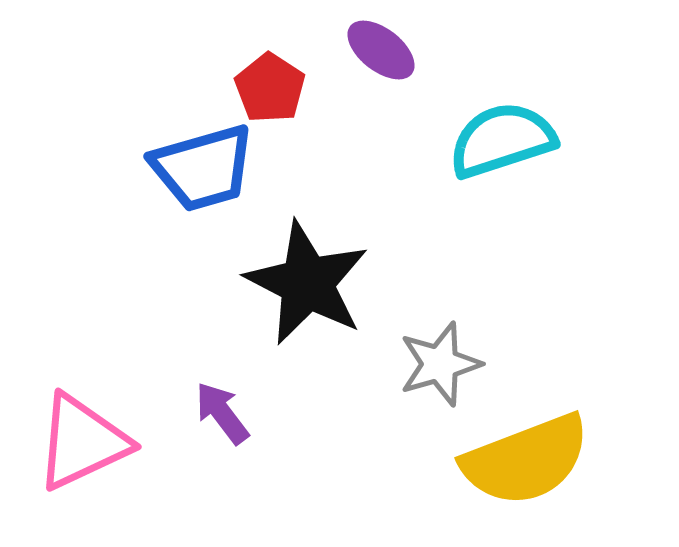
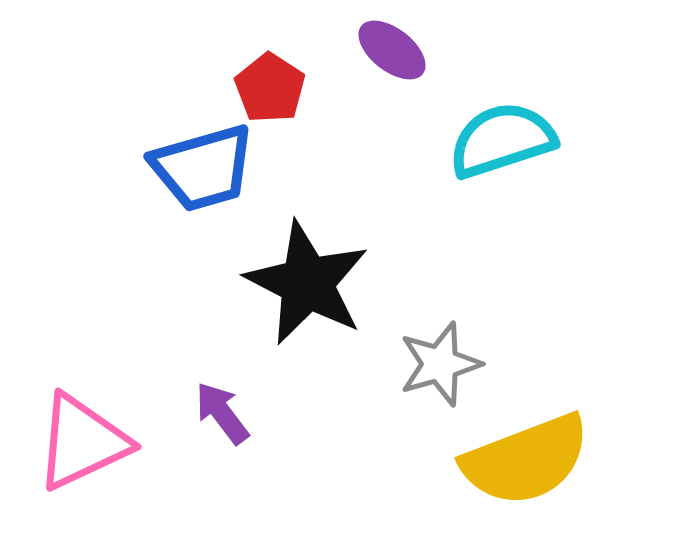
purple ellipse: moved 11 px right
